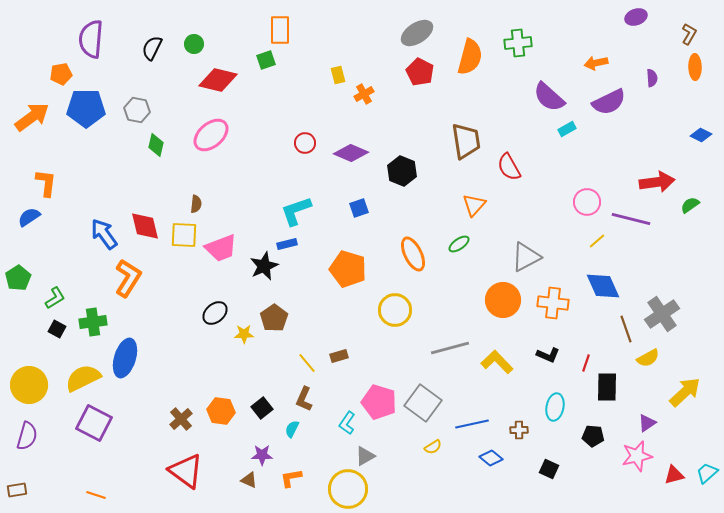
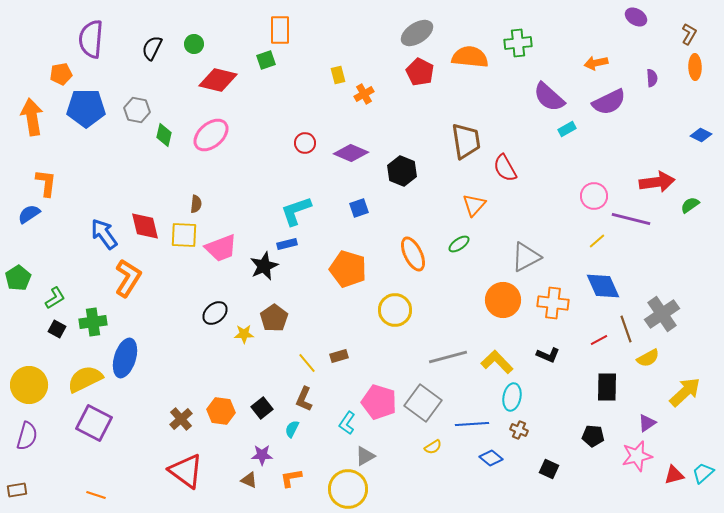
purple ellipse at (636, 17): rotated 50 degrees clockwise
orange semicircle at (470, 57): rotated 99 degrees counterclockwise
orange arrow at (32, 117): rotated 63 degrees counterclockwise
green diamond at (156, 145): moved 8 px right, 10 px up
red semicircle at (509, 167): moved 4 px left, 1 px down
pink circle at (587, 202): moved 7 px right, 6 px up
blue semicircle at (29, 217): moved 3 px up
gray line at (450, 348): moved 2 px left, 9 px down
red line at (586, 363): moved 13 px right, 23 px up; rotated 42 degrees clockwise
yellow semicircle at (83, 378): moved 2 px right, 1 px down
cyan ellipse at (555, 407): moved 43 px left, 10 px up
blue line at (472, 424): rotated 8 degrees clockwise
brown cross at (519, 430): rotated 24 degrees clockwise
cyan trapezoid at (707, 473): moved 4 px left
